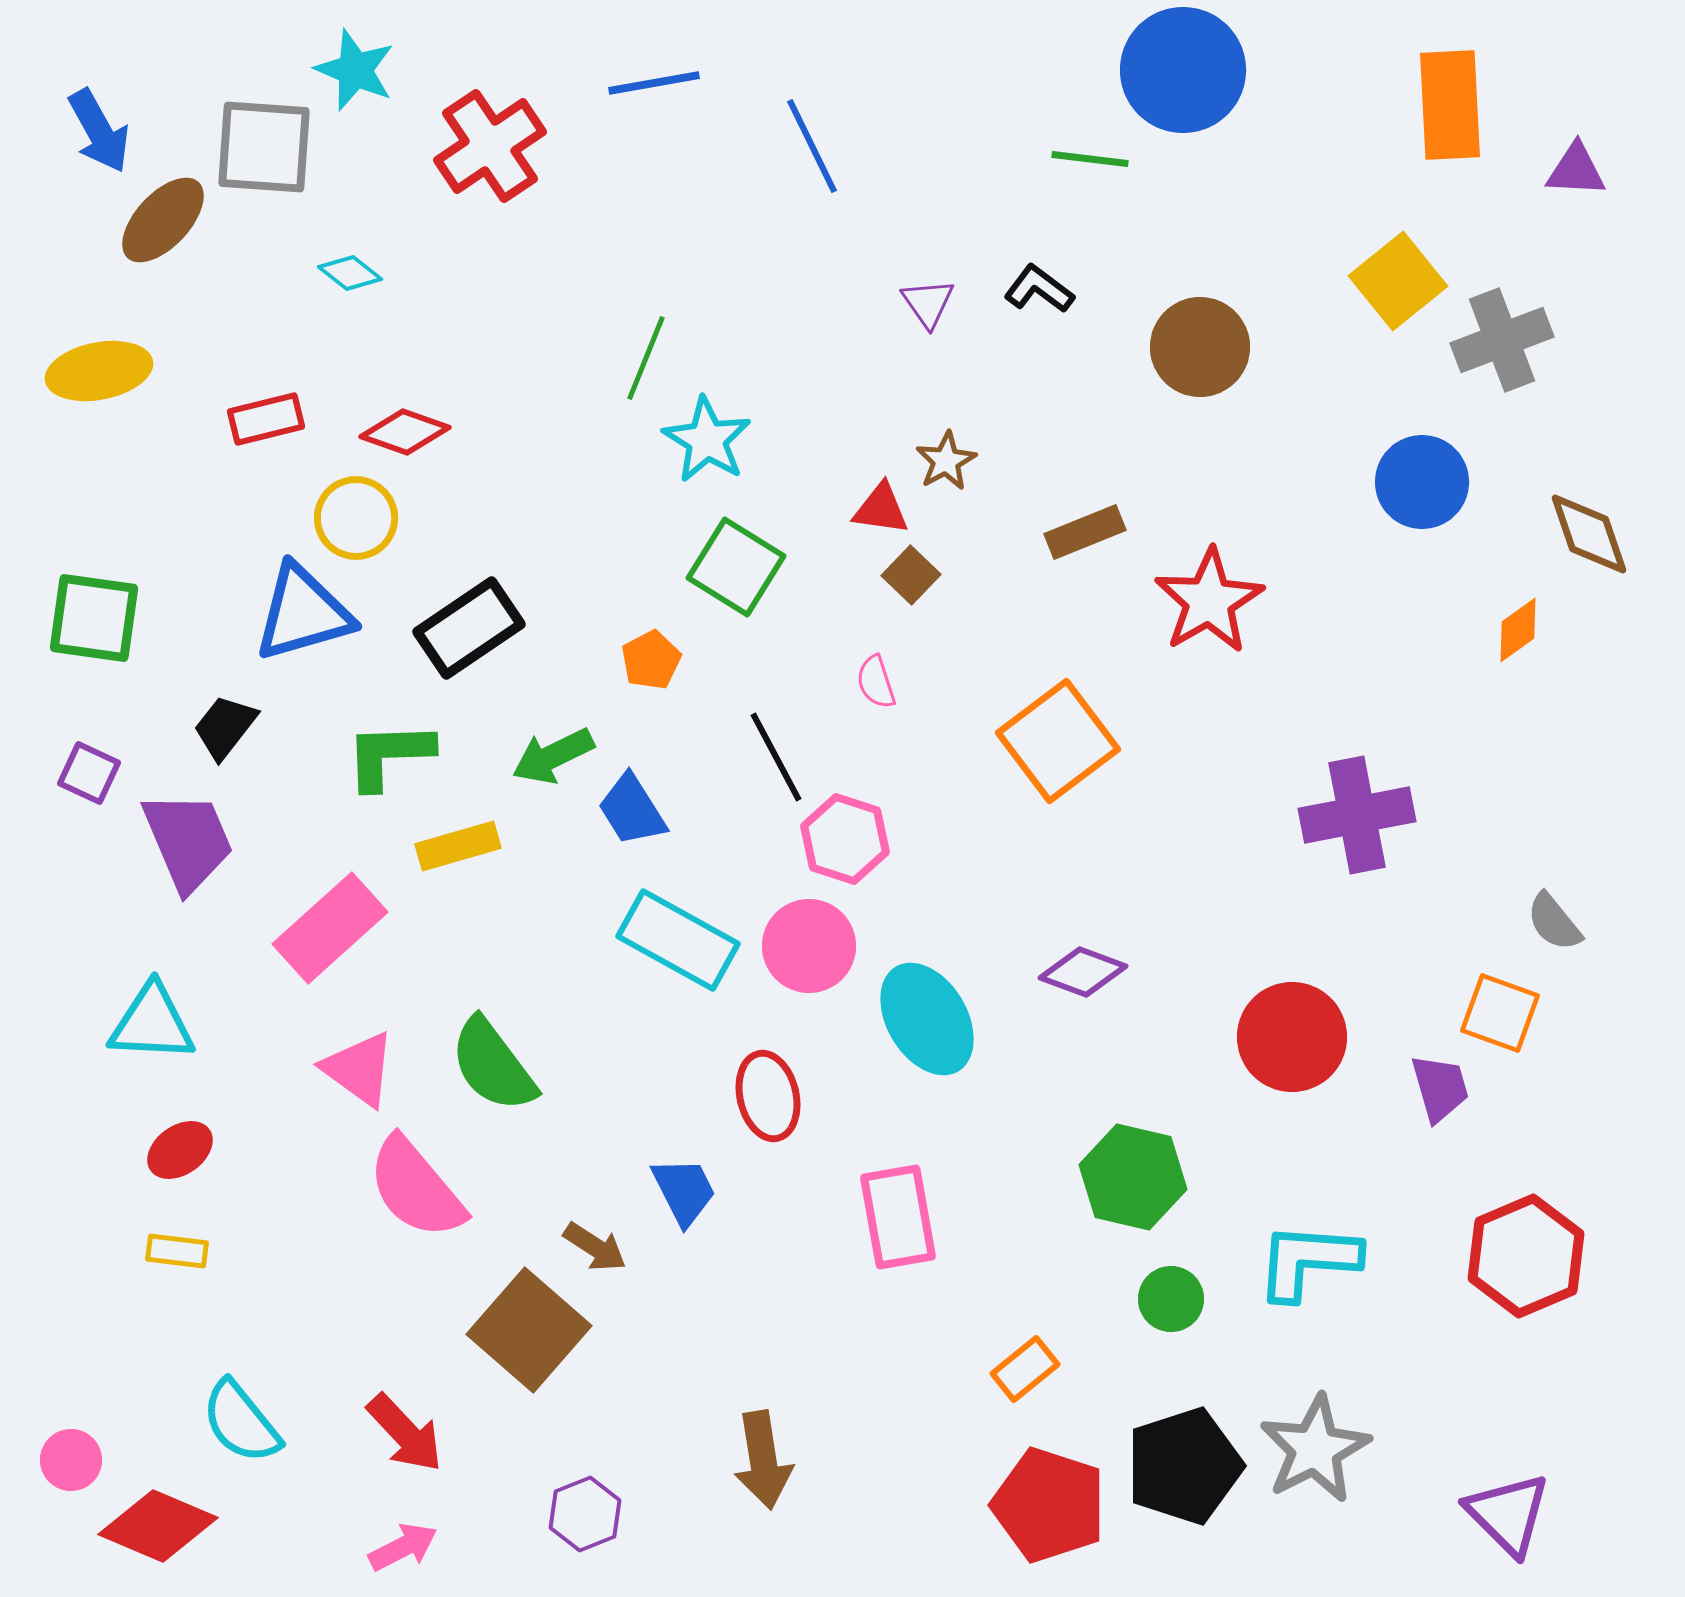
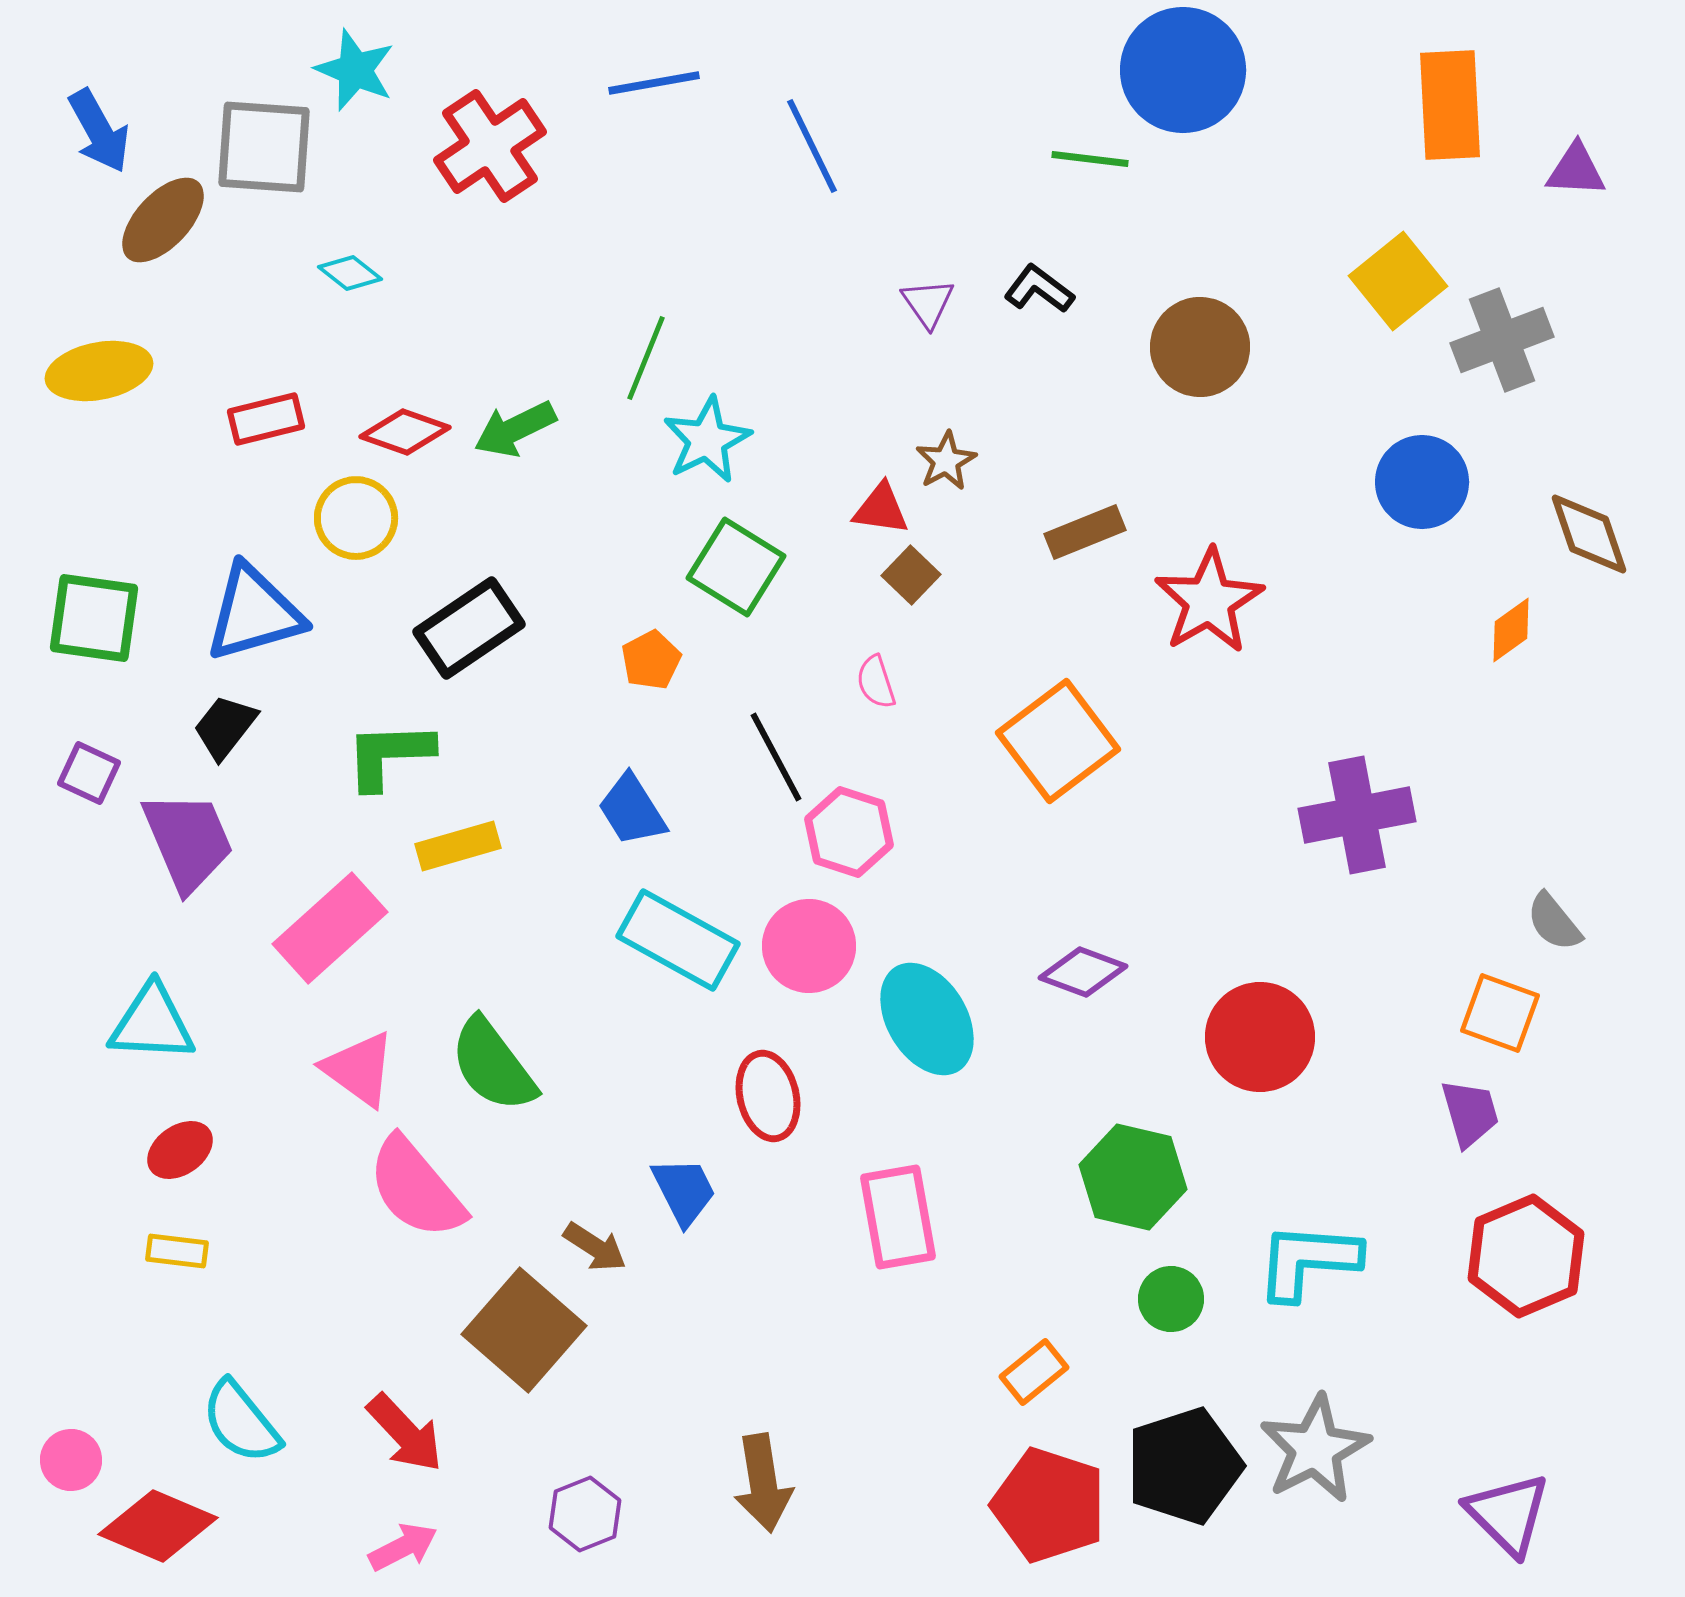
cyan star at (707, 440): rotated 14 degrees clockwise
blue triangle at (303, 613): moved 49 px left
orange diamond at (1518, 630): moved 7 px left
green arrow at (553, 756): moved 38 px left, 327 px up
pink hexagon at (845, 839): moved 4 px right, 7 px up
red circle at (1292, 1037): moved 32 px left
purple trapezoid at (1440, 1088): moved 30 px right, 25 px down
brown square at (529, 1330): moved 5 px left
orange rectangle at (1025, 1369): moved 9 px right, 3 px down
brown arrow at (763, 1460): moved 23 px down
